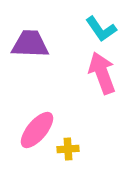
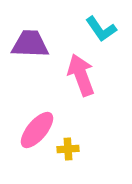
pink arrow: moved 21 px left, 2 px down
